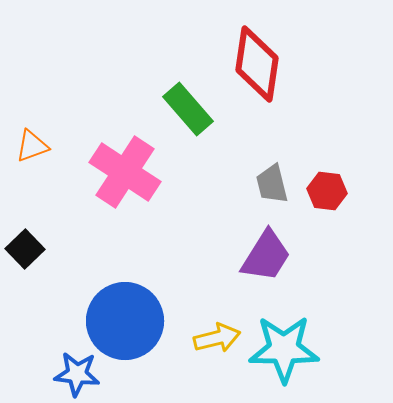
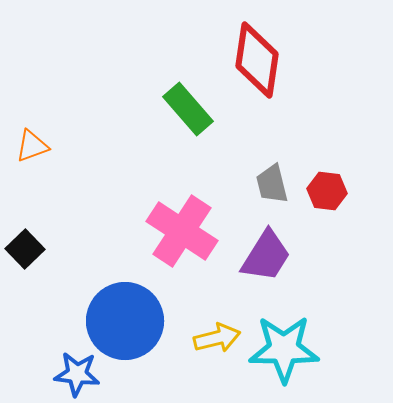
red diamond: moved 4 px up
pink cross: moved 57 px right, 59 px down
